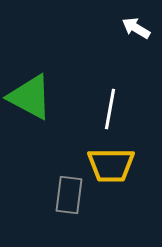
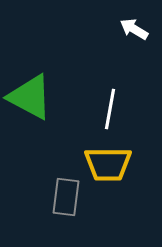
white arrow: moved 2 px left, 1 px down
yellow trapezoid: moved 3 px left, 1 px up
gray rectangle: moved 3 px left, 2 px down
